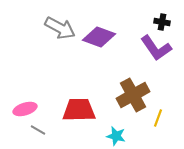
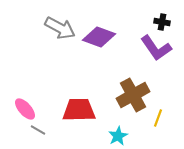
pink ellipse: rotated 65 degrees clockwise
cyan star: moved 2 px right; rotated 30 degrees clockwise
